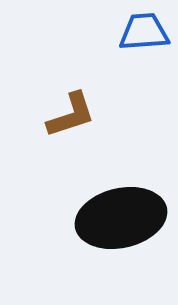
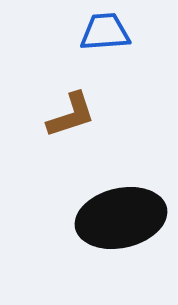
blue trapezoid: moved 39 px left
